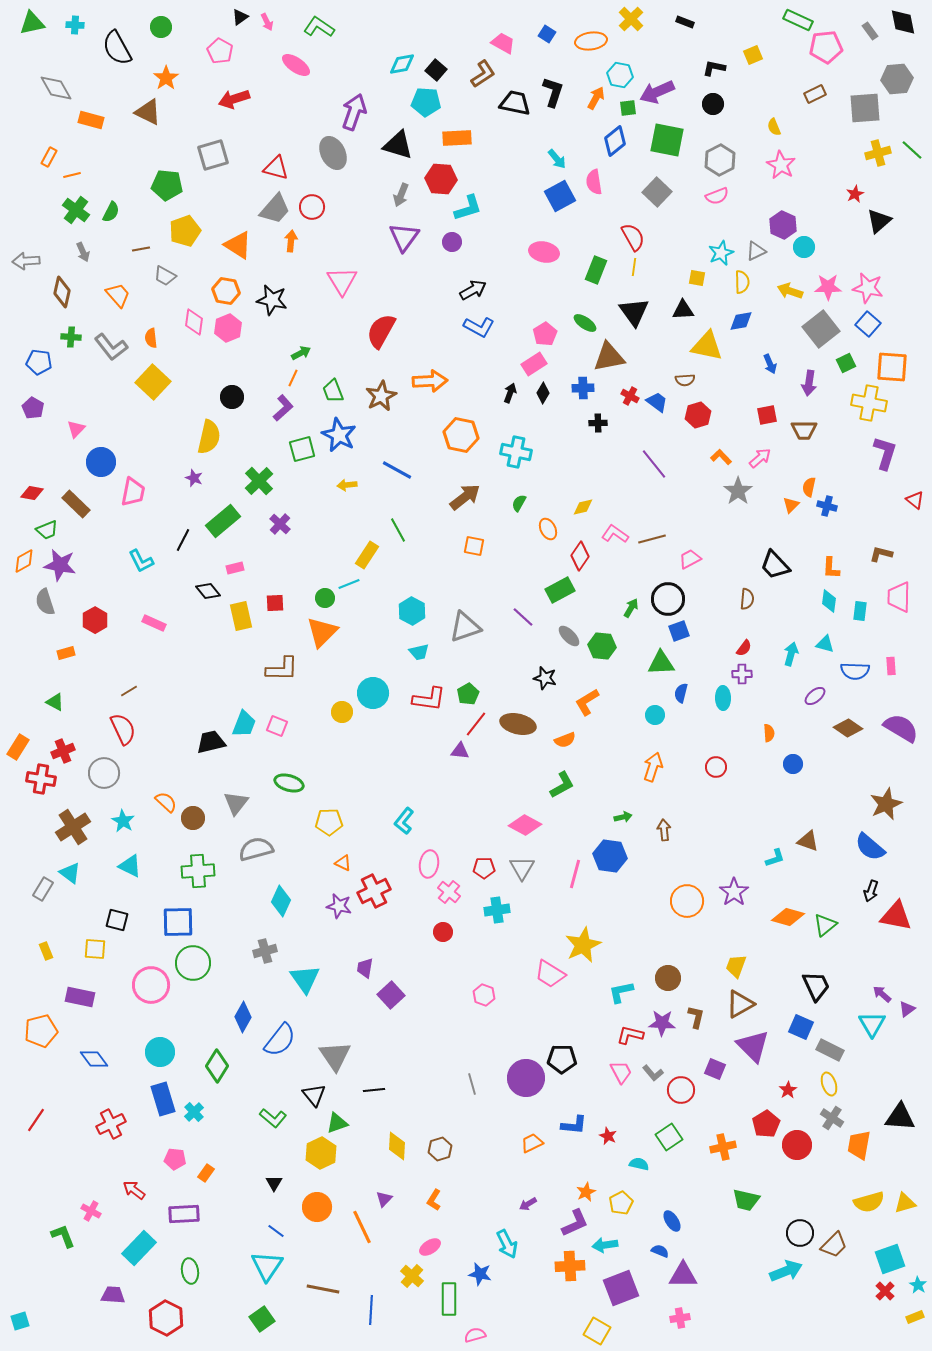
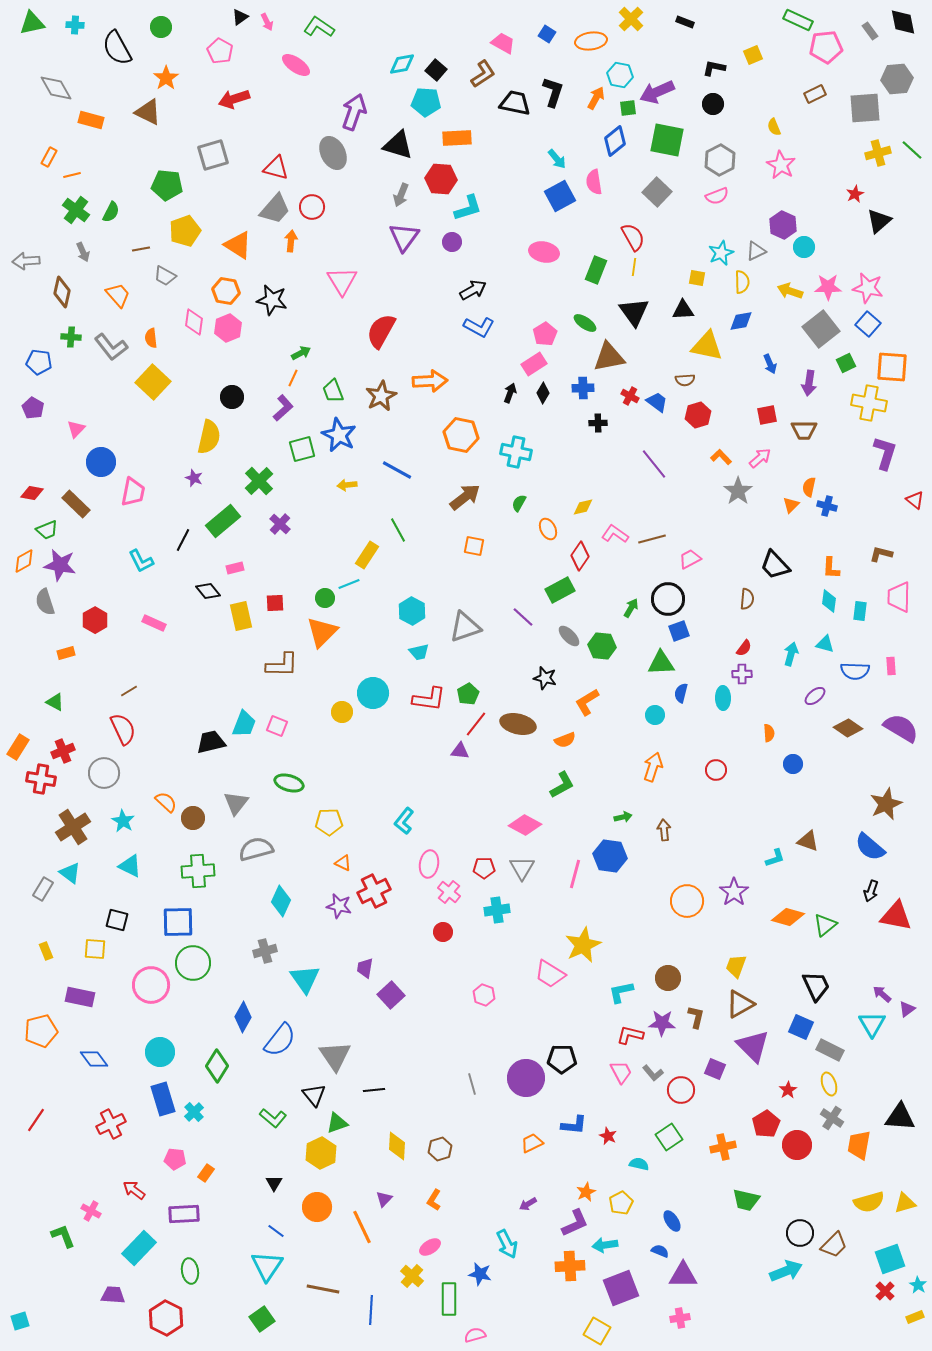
brown L-shape at (282, 669): moved 4 px up
red circle at (716, 767): moved 3 px down
